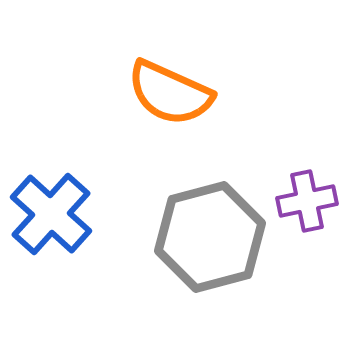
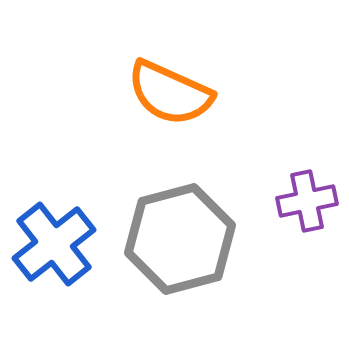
blue cross: moved 3 px right, 30 px down; rotated 10 degrees clockwise
gray hexagon: moved 30 px left, 2 px down
